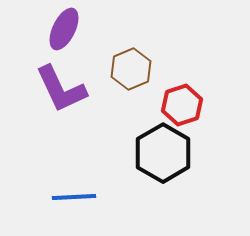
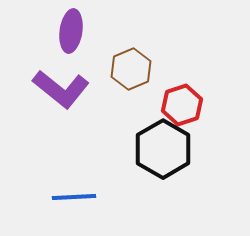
purple ellipse: moved 7 px right, 2 px down; rotated 18 degrees counterclockwise
purple L-shape: rotated 26 degrees counterclockwise
black hexagon: moved 4 px up
